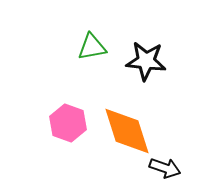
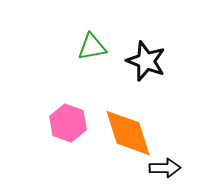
black star: rotated 15 degrees clockwise
orange diamond: moved 1 px right, 2 px down
black arrow: rotated 20 degrees counterclockwise
